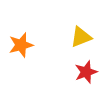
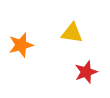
yellow triangle: moved 9 px left, 4 px up; rotated 30 degrees clockwise
